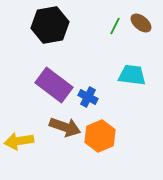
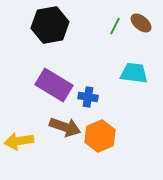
cyan trapezoid: moved 2 px right, 2 px up
purple rectangle: rotated 6 degrees counterclockwise
blue cross: rotated 18 degrees counterclockwise
